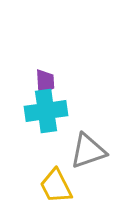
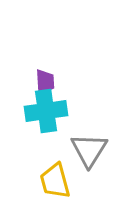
gray triangle: moved 1 px right, 1 px up; rotated 39 degrees counterclockwise
yellow trapezoid: moved 1 px left, 5 px up; rotated 12 degrees clockwise
